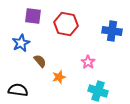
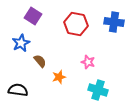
purple square: rotated 24 degrees clockwise
red hexagon: moved 10 px right
blue cross: moved 2 px right, 9 px up
pink star: rotated 16 degrees counterclockwise
cyan cross: moved 1 px up
